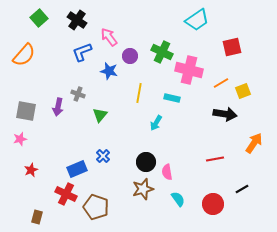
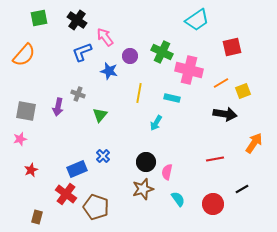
green square: rotated 30 degrees clockwise
pink arrow: moved 4 px left
pink semicircle: rotated 21 degrees clockwise
red cross: rotated 10 degrees clockwise
